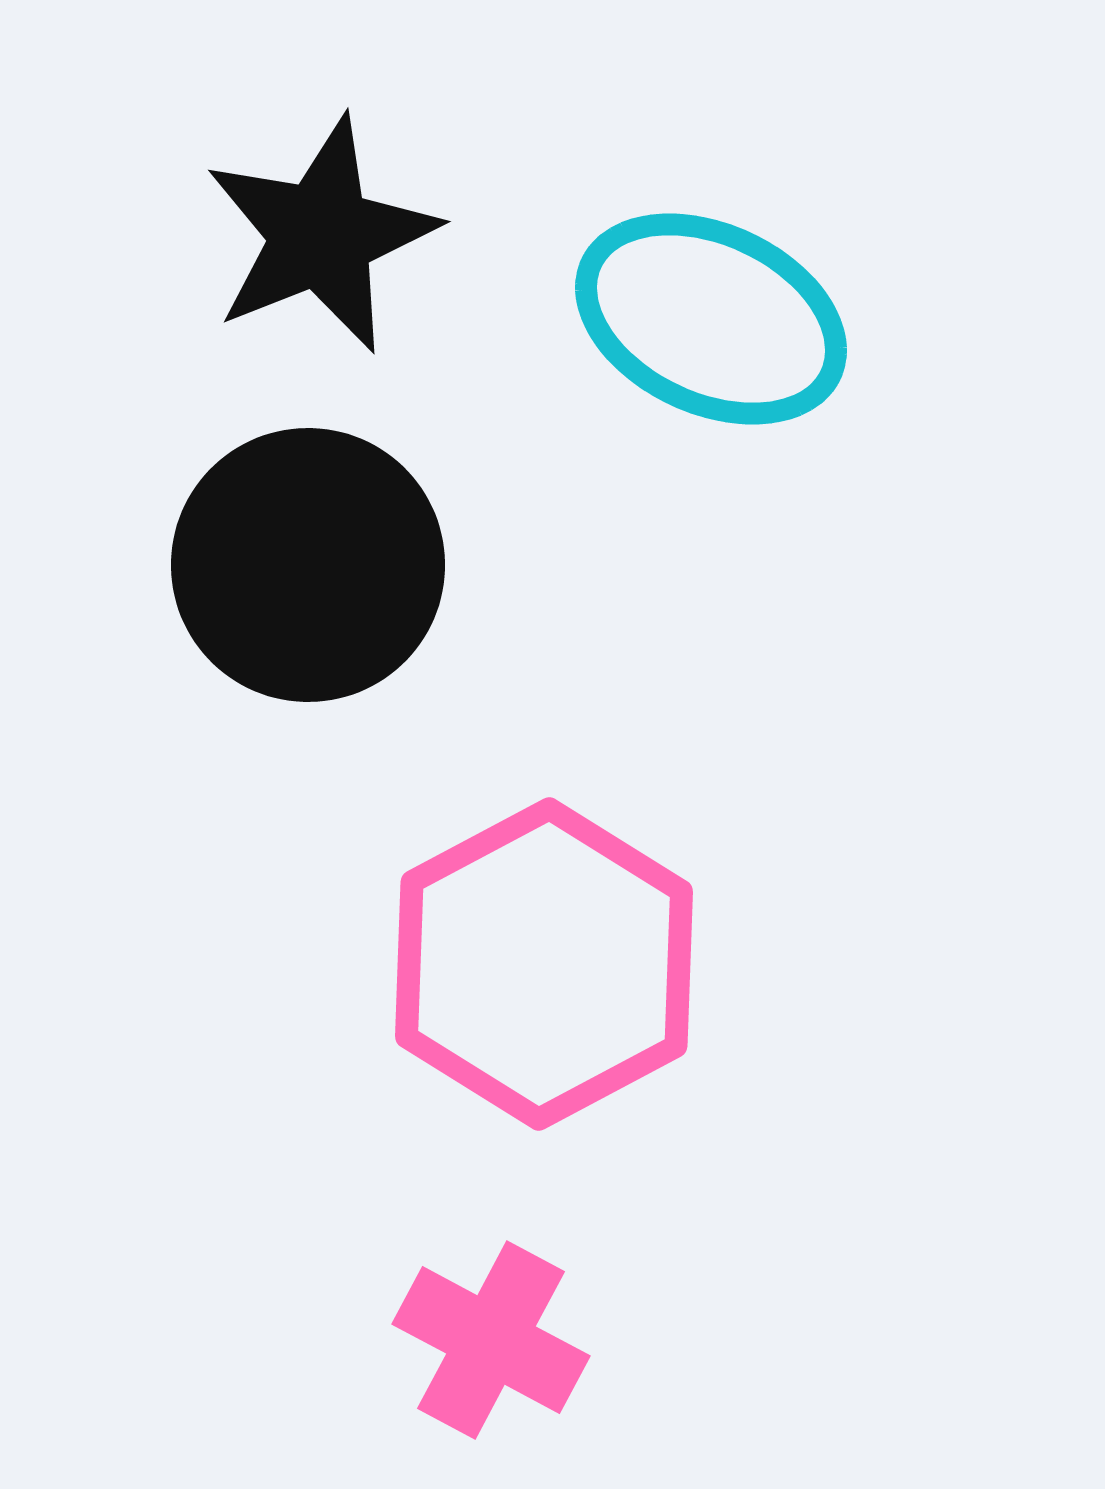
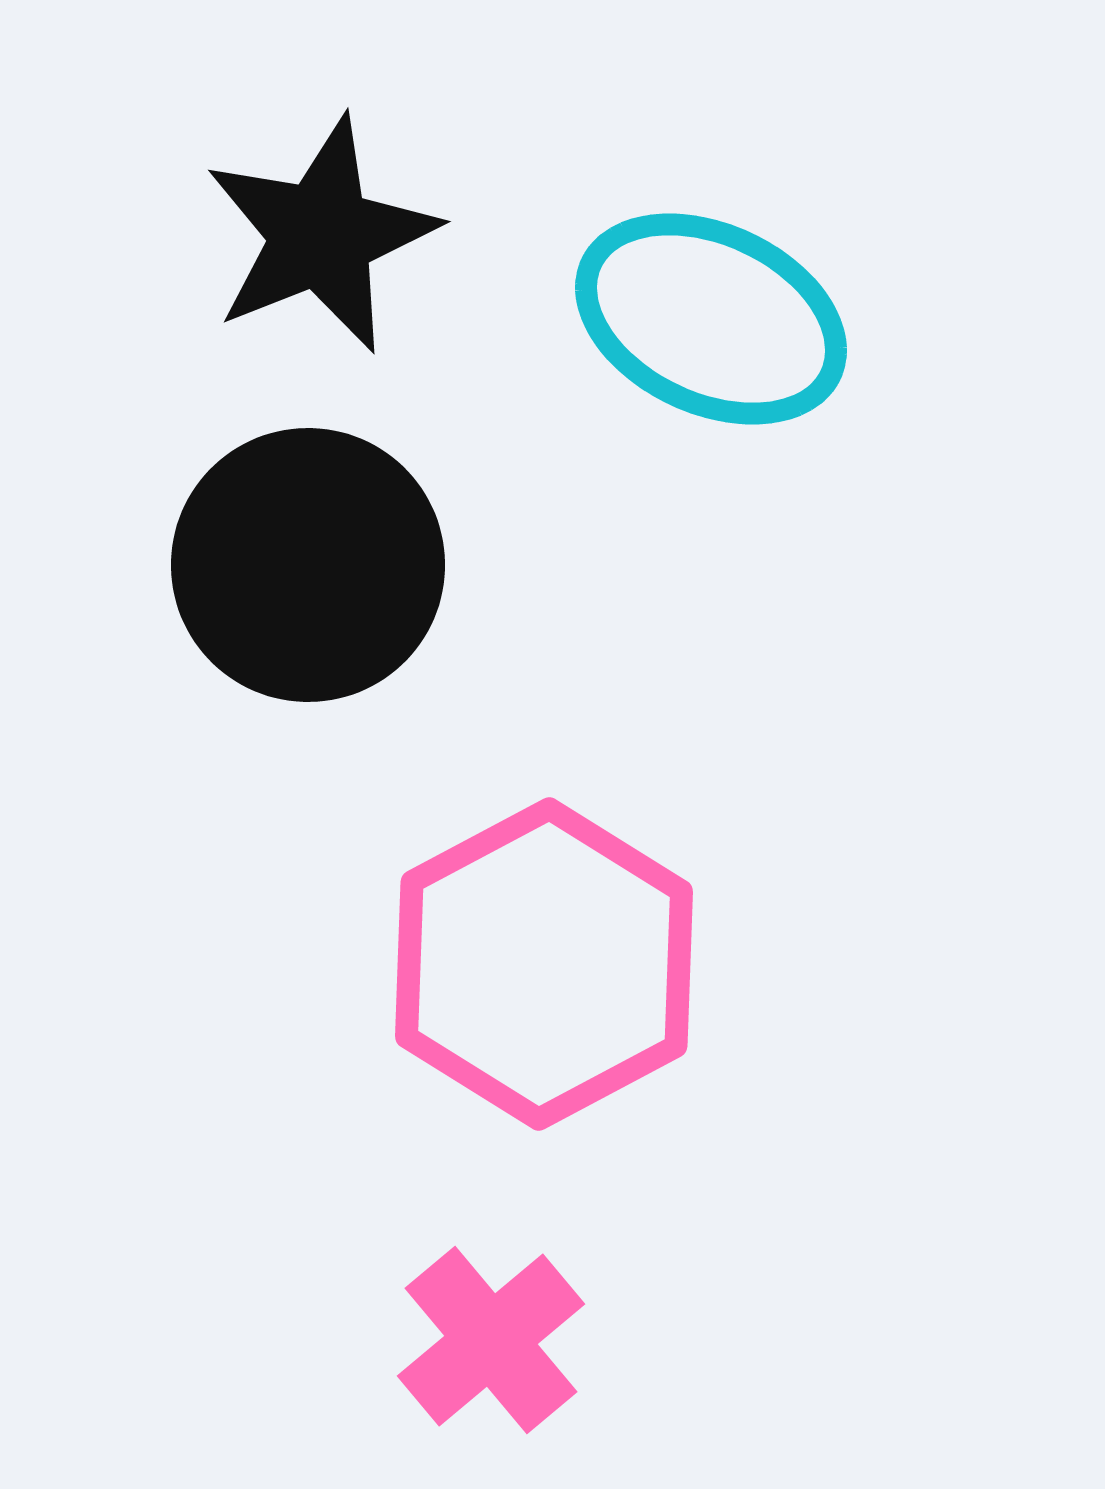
pink cross: rotated 22 degrees clockwise
